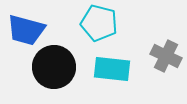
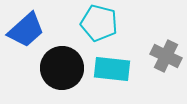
blue trapezoid: rotated 57 degrees counterclockwise
black circle: moved 8 px right, 1 px down
